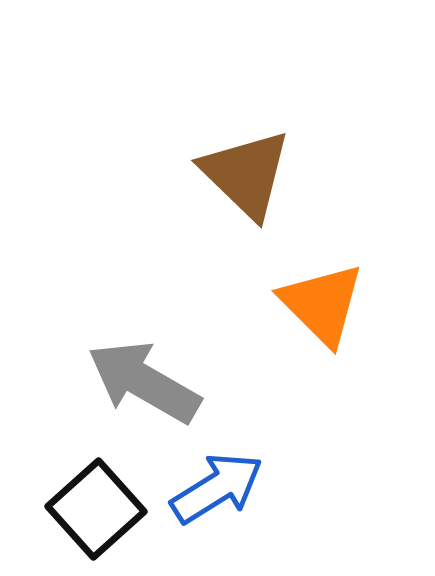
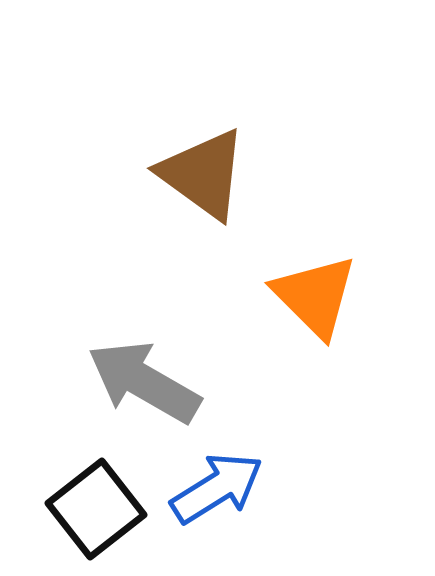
brown triangle: moved 43 px left; rotated 8 degrees counterclockwise
orange triangle: moved 7 px left, 8 px up
black square: rotated 4 degrees clockwise
